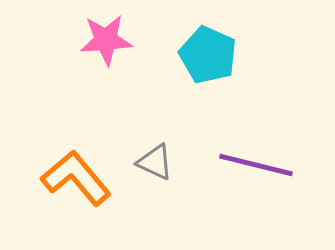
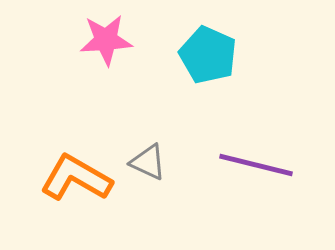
gray triangle: moved 7 px left
orange L-shape: rotated 20 degrees counterclockwise
